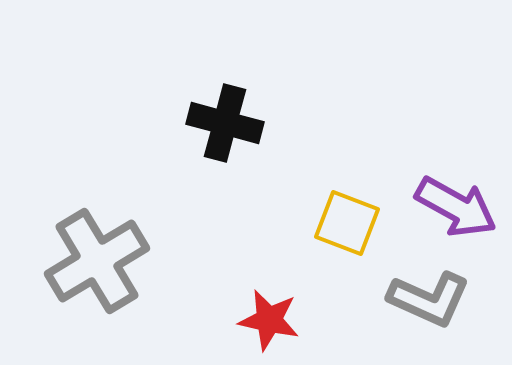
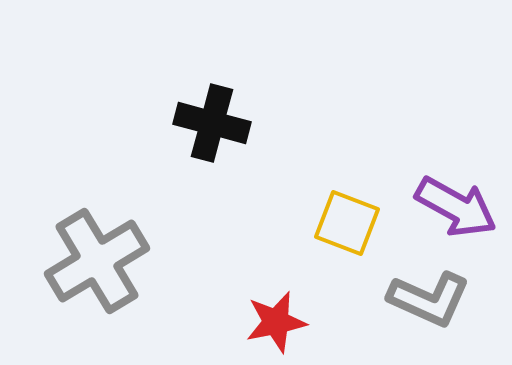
black cross: moved 13 px left
red star: moved 7 px right, 2 px down; rotated 24 degrees counterclockwise
